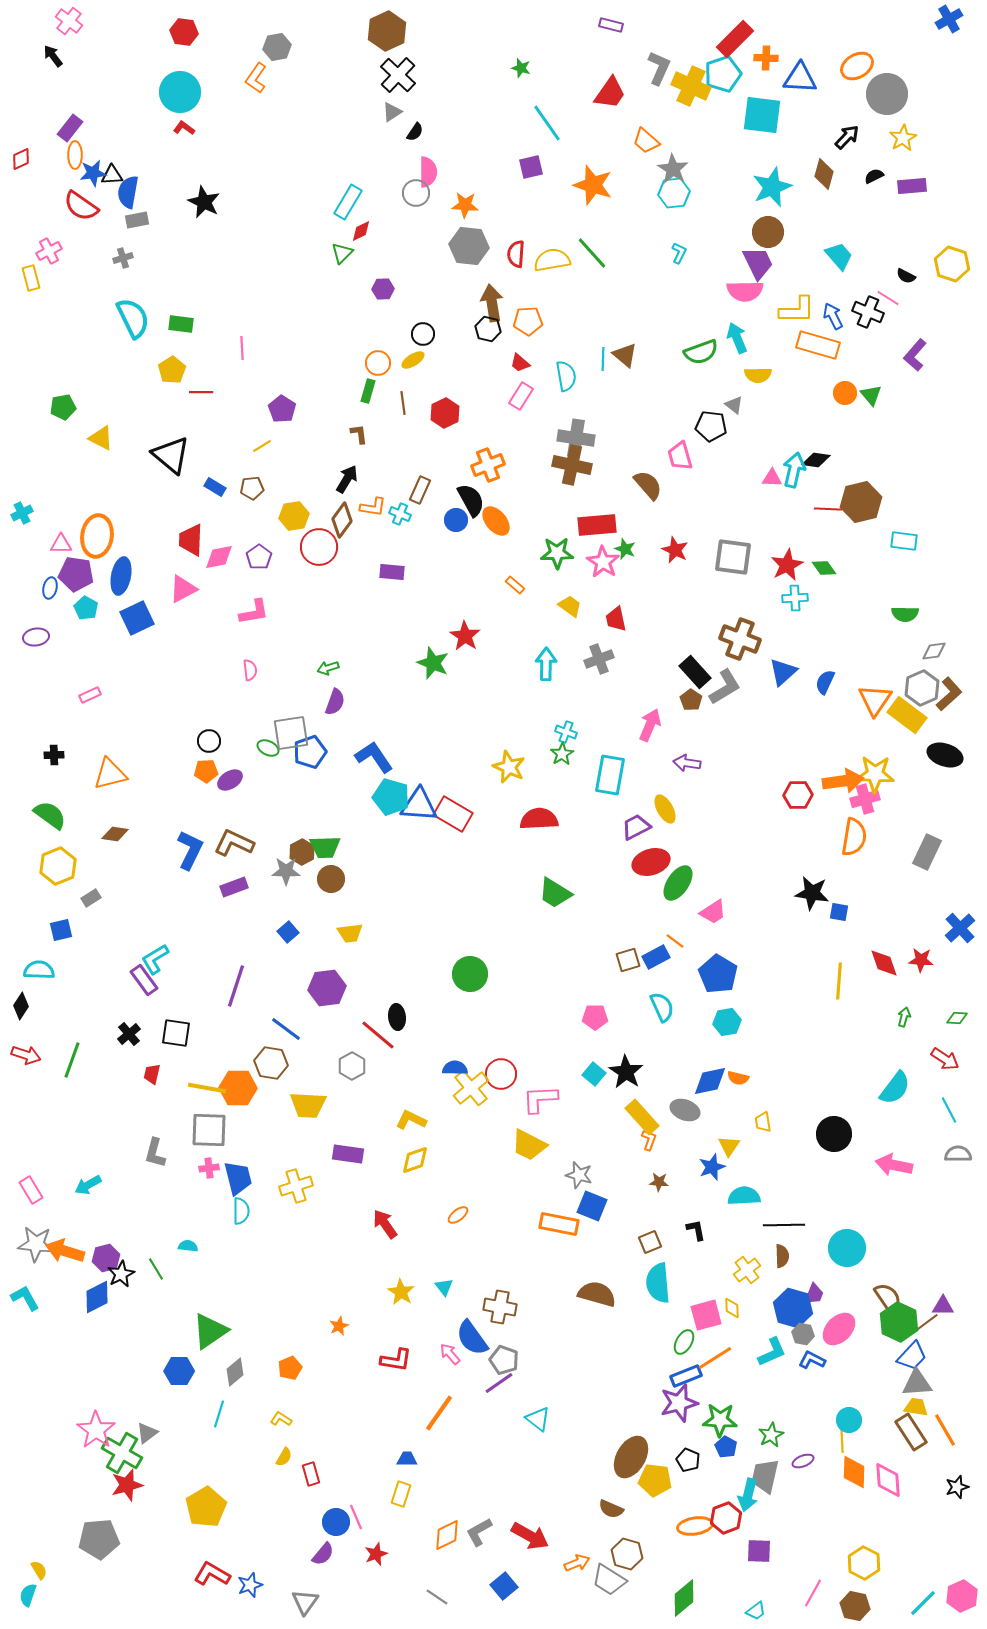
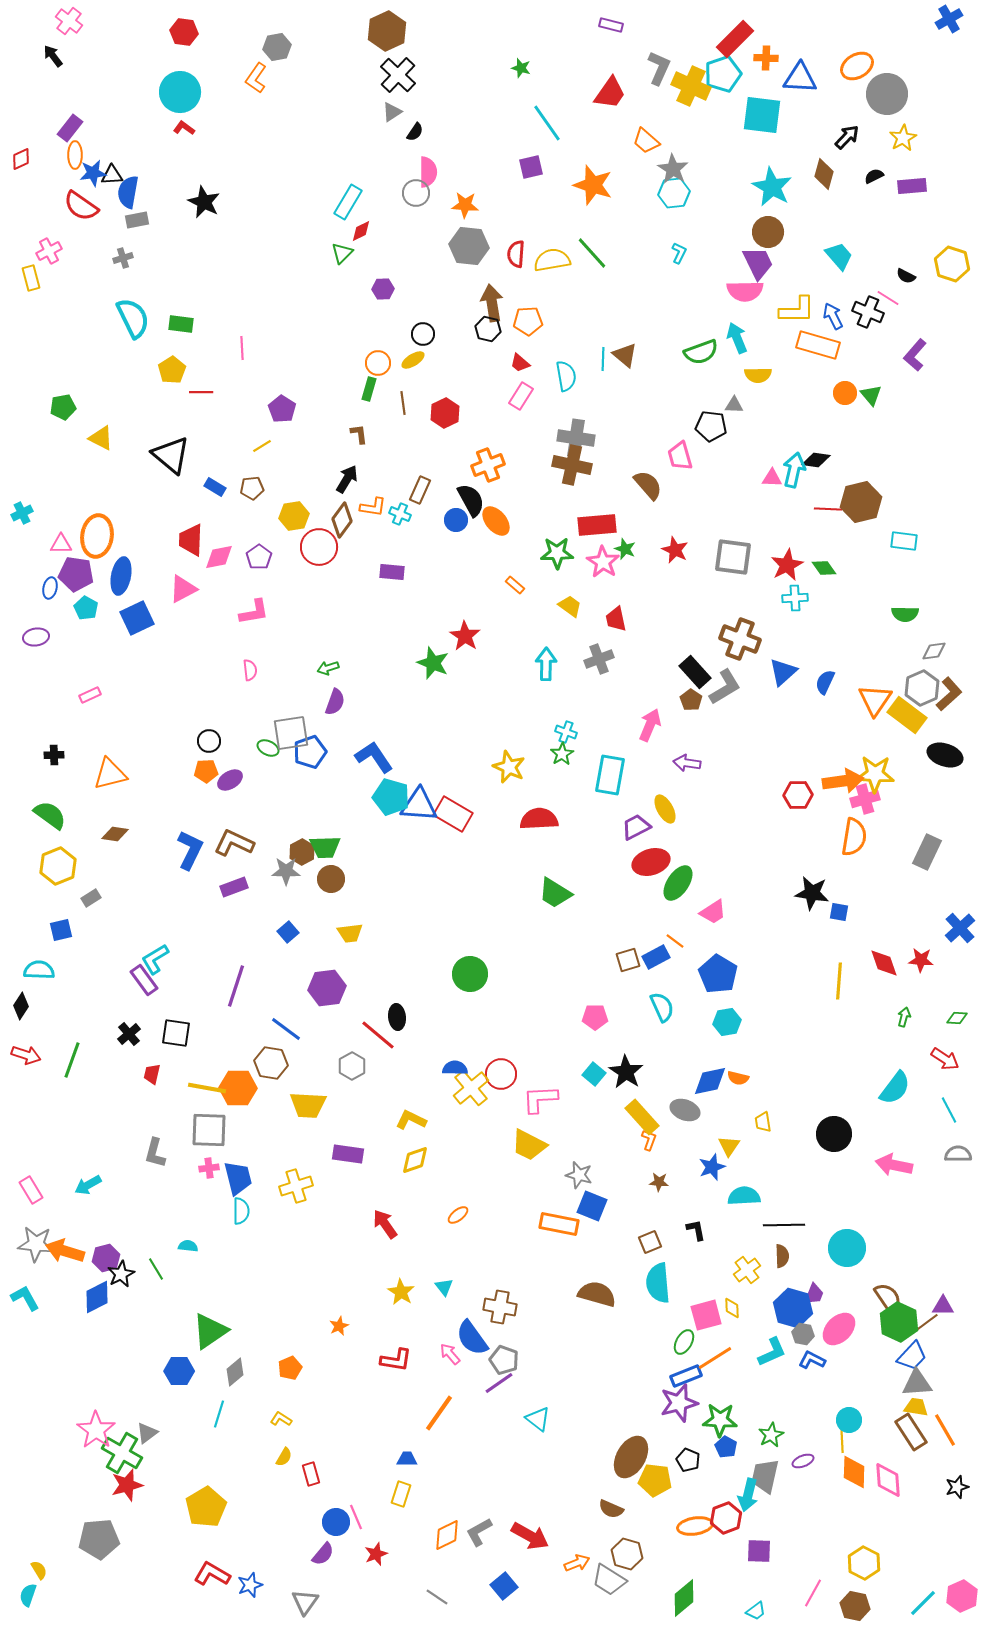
cyan star at (772, 187): rotated 21 degrees counterclockwise
green rectangle at (368, 391): moved 1 px right, 2 px up
gray triangle at (734, 405): rotated 36 degrees counterclockwise
